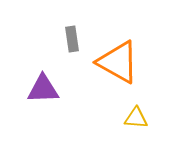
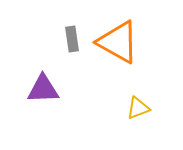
orange triangle: moved 20 px up
yellow triangle: moved 2 px right, 10 px up; rotated 25 degrees counterclockwise
